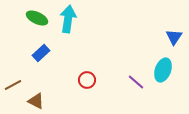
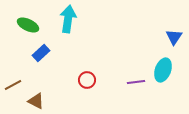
green ellipse: moved 9 px left, 7 px down
purple line: rotated 48 degrees counterclockwise
